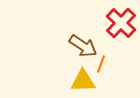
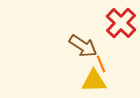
orange line: rotated 42 degrees counterclockwise
yellow triangle: moved 11 px right
